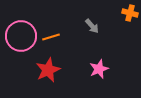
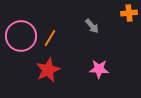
orange cross: moved 1 px left; rotated 21 degrees counterclockwise
orange line: moved 1 px left, 1 px down; rotated 42 degrees counterclockwise
pink star: rotated 24 degrees clockwise
